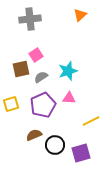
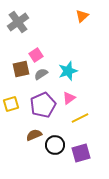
orange triangle: moved 2 px right, 1 px down
gray cross: moved 12 px left, 3 px down; rotated 30 degrees counterclockwise
gray semicircle: moved 3 px up
pink triangle: rotated 40 degrees counterclockwise
yellow line: moved 11 px left, 3 px up
